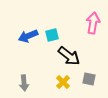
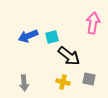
cyan square: moved 2 px down
yellow cross: rotated 32 degrees counterclockwise
